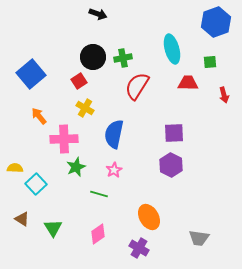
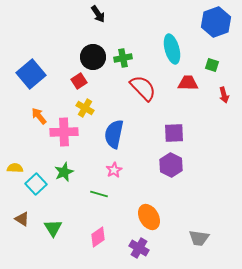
black arrow: rotated 36 degrees clockwise
green square: moved 2 px right, 3 px down; rotated 24 degrees clockwise
red semicircle: moved 6 px right, 2 px down; rotated 104 degrees clockwise
pink cross: moved 7 px up
green star: moved 12 px left, 5 px down
pink diamond: moved 3 px down
